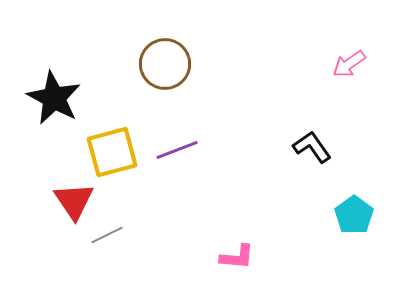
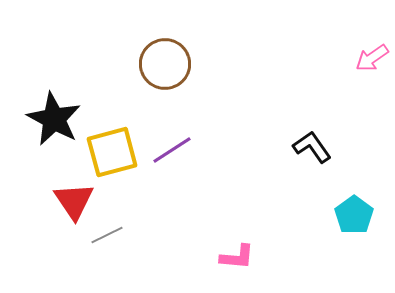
pink arrow: moved 23 px right, 6 px up
black star: moved 21 px down
purple line: moved 5 px left; rotated 12 degrees counterclockwise
